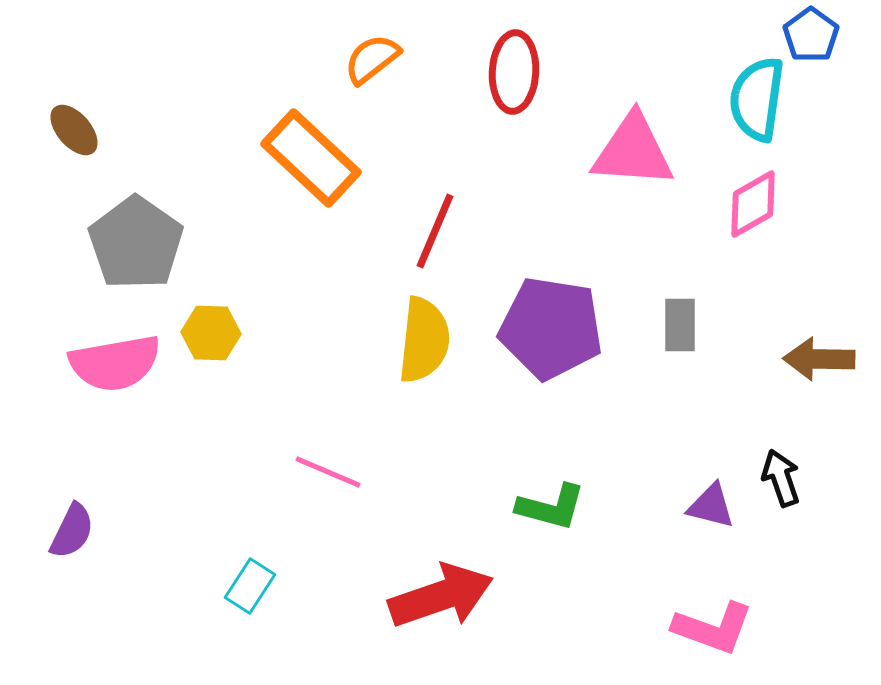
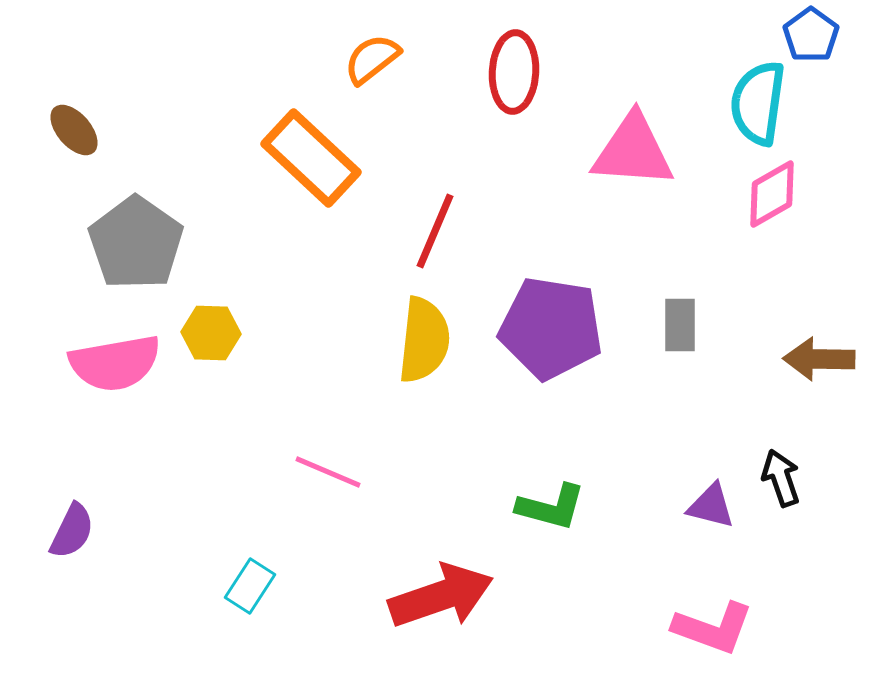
cyan semicircle: moved 1 px right, 4 px down
pink diamond: moved 19 px right, 10 px up
